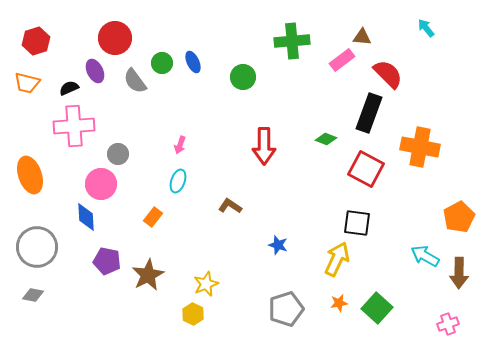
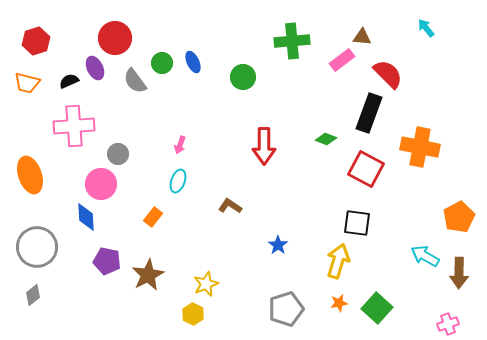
purple ellipse at (95, 71): moved 3 px up
black semicircle at (69, 88): moved 7 px up
blue star at (278, 245): rotated 18 degrees clockwise
yellow arrow at (337, 259): moved 1 px right, 2 px down; rotated 8 degrees counterclockwise
gray diamond at (33, 295): rotated 50 degrees counterclockwise
